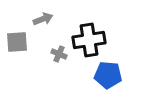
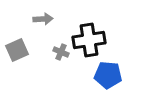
gray arrow: rotated 18 degrees clockwise
gray square: moved 8 px down; rotated 20 degrees counterclockwise
gray cross: moved 2 px right, 2 px up
